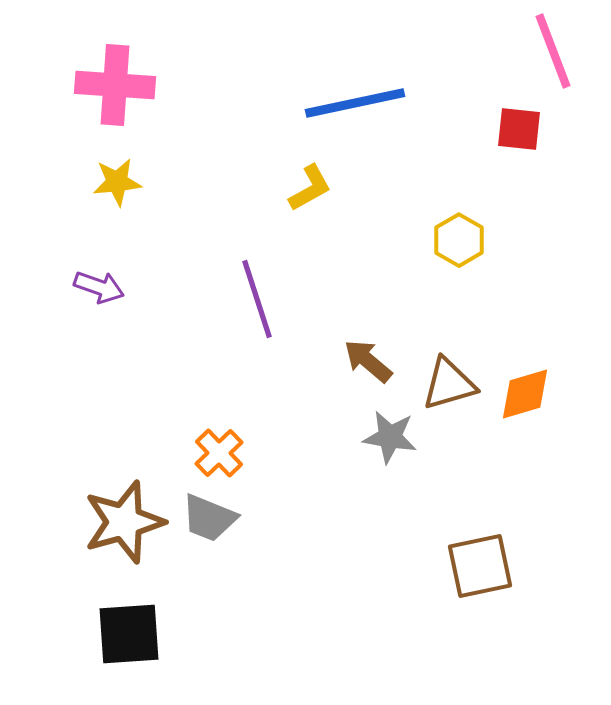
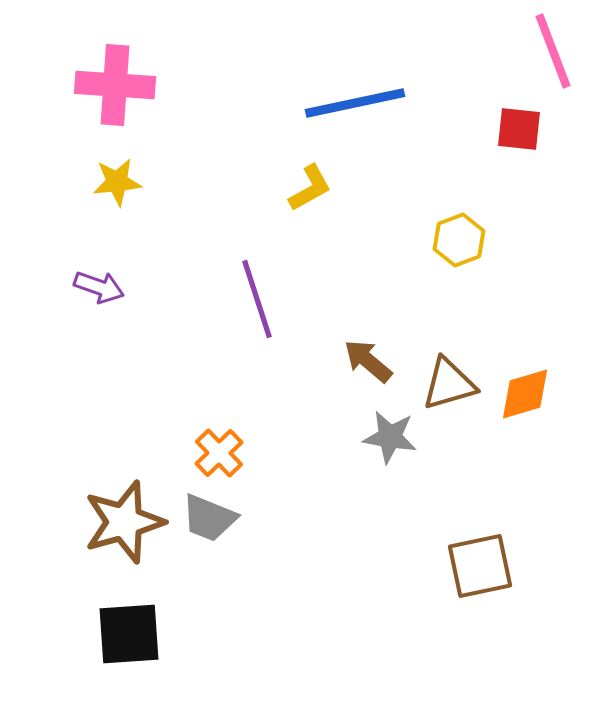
yellow hexagon: rotated 9 degrees clockwise
